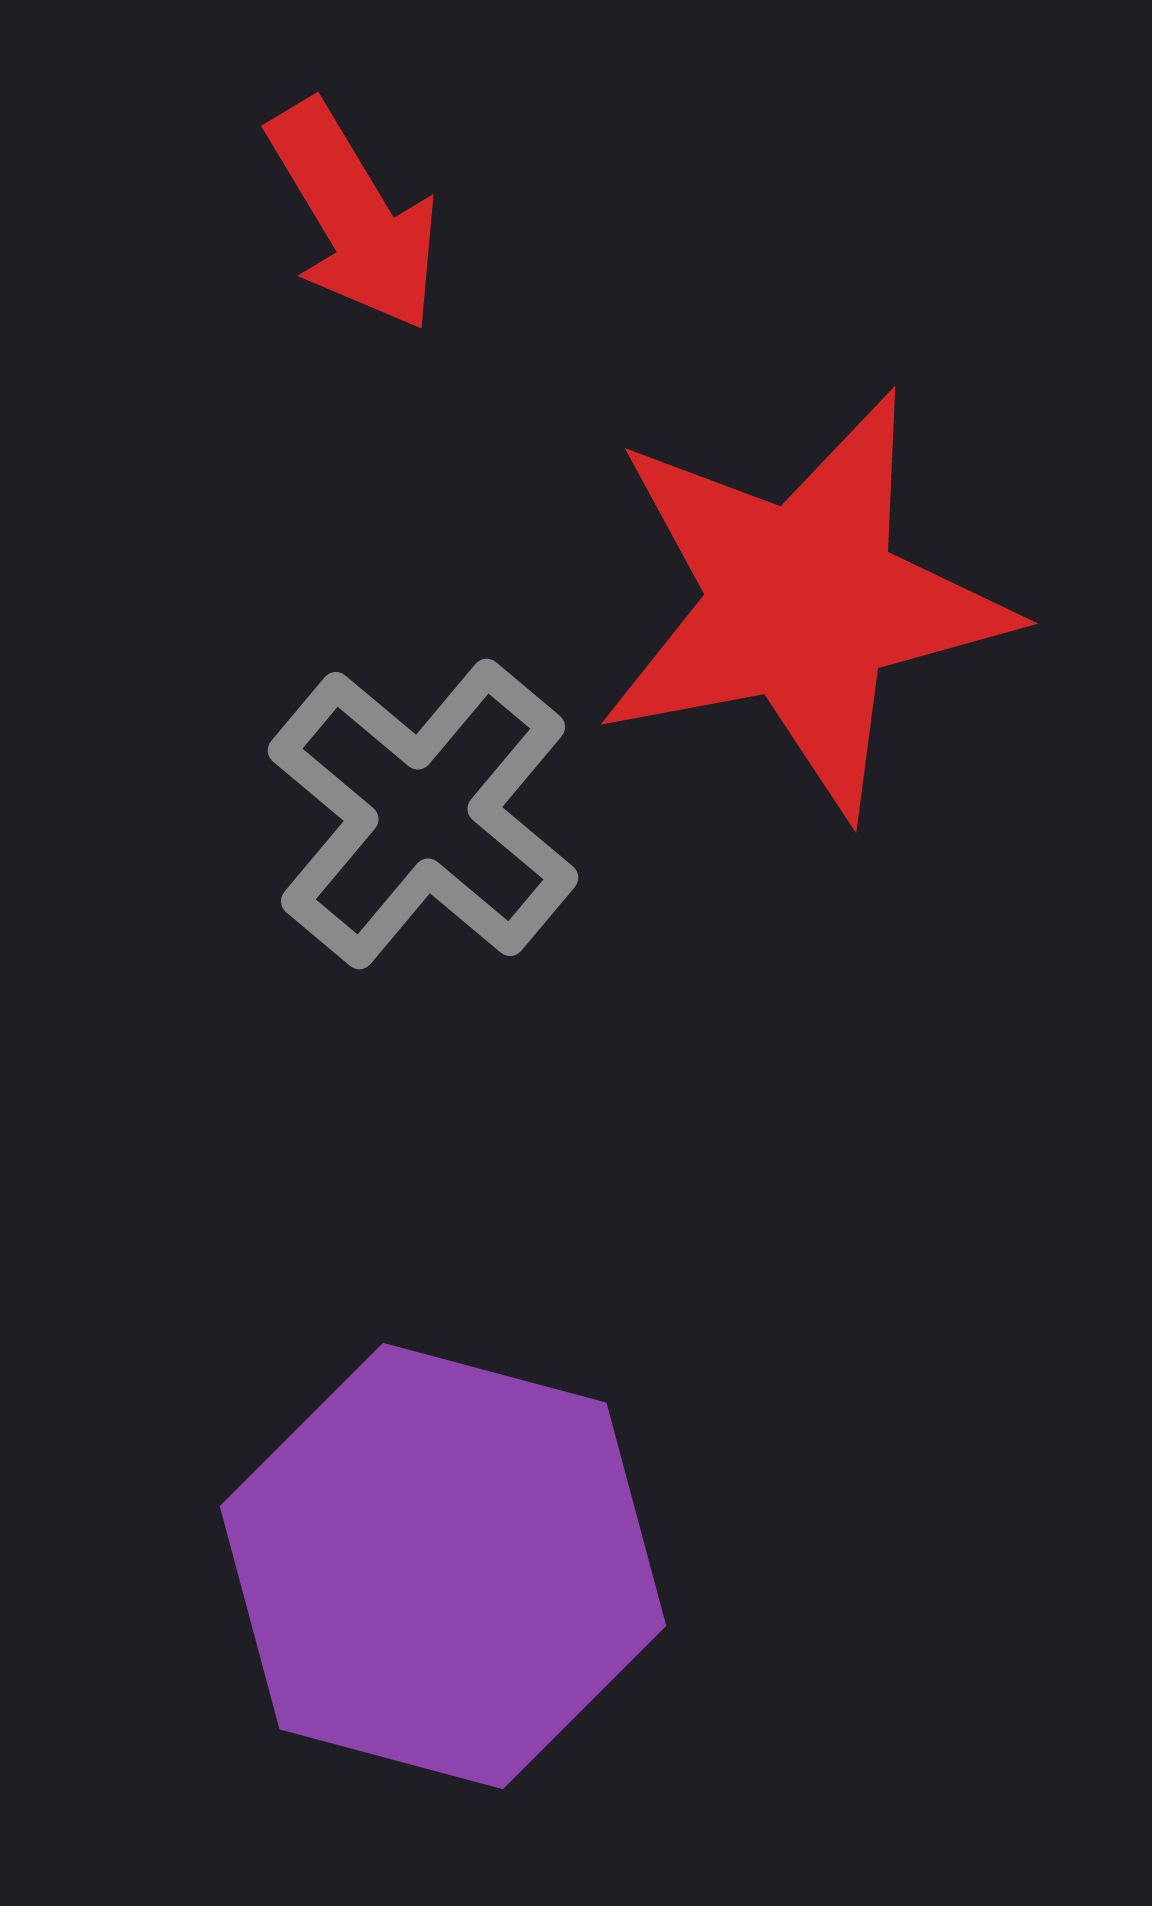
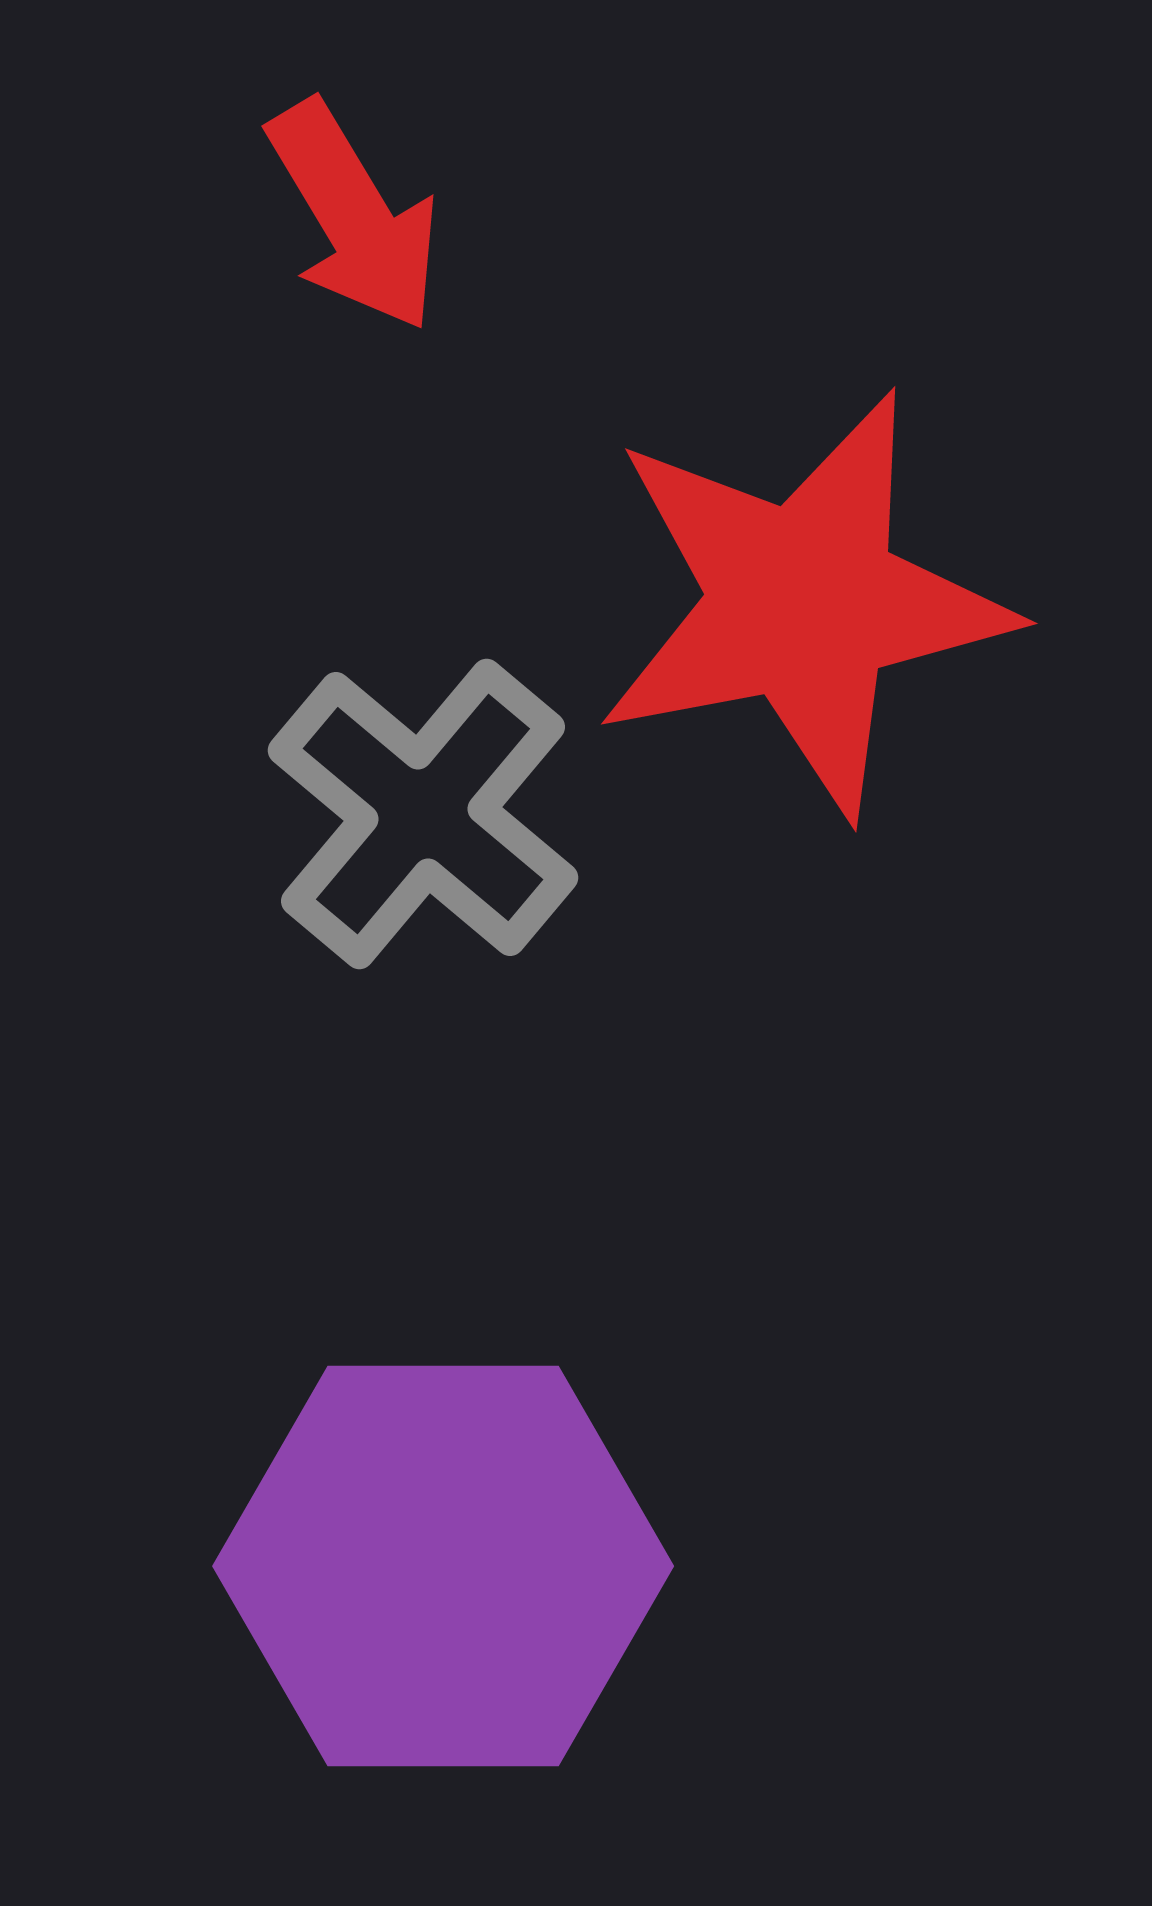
purple hexagon: rotated 15 degrees counterclockwise
